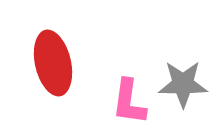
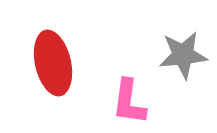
gray star: moved 29 px up; rotated 6 degrees counterclockwise
